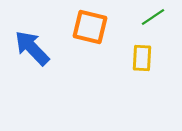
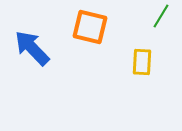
green line: moved 8 px right, 1 px up; rotated 25 degrees counterclockwise
yellow rectangle: moved 4 px down
